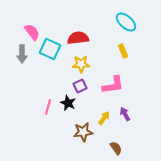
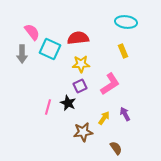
cyan ellipse: rotated 35 degrees counterclockwise
pink L-shape: moved 3 px left, 1 px up; rotated 25 degrees counterclockwise
